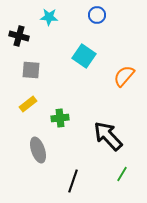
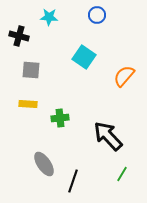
cyan square: moved 1 px down
yellow rectangle: rotated 42 degrees clockwise
gray ellipse: moved 6 px right, 14 px down; rotated 15 degrees counterclockwise
